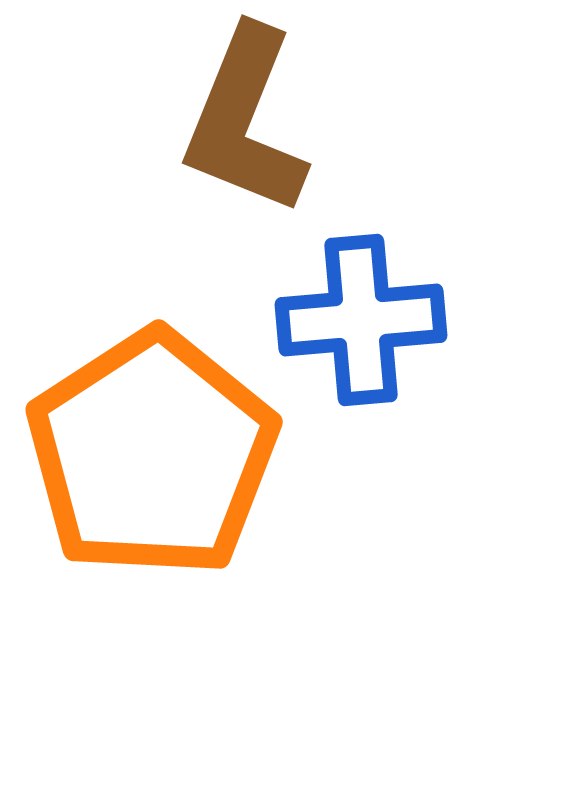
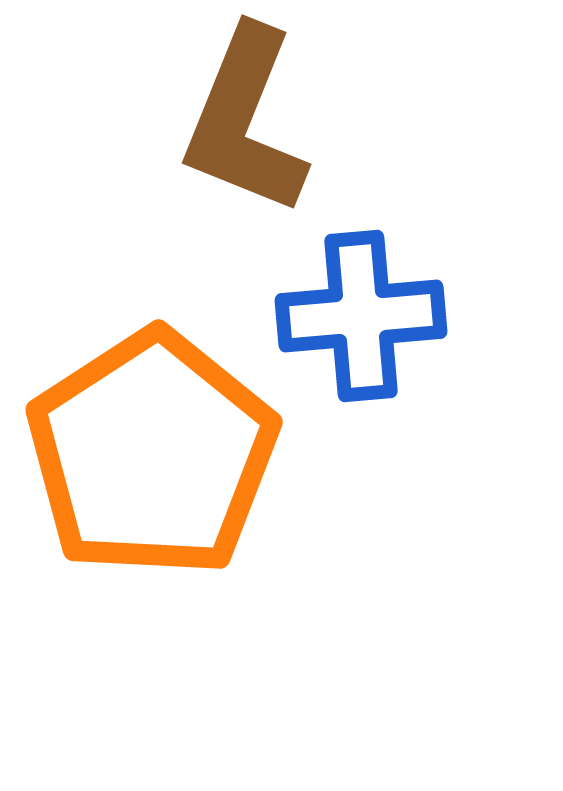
blue cross: moved 4 px up
